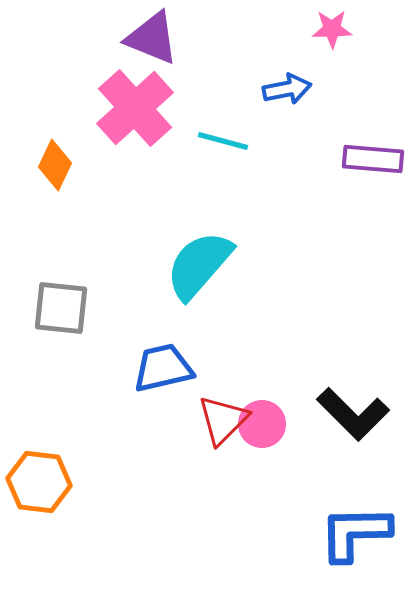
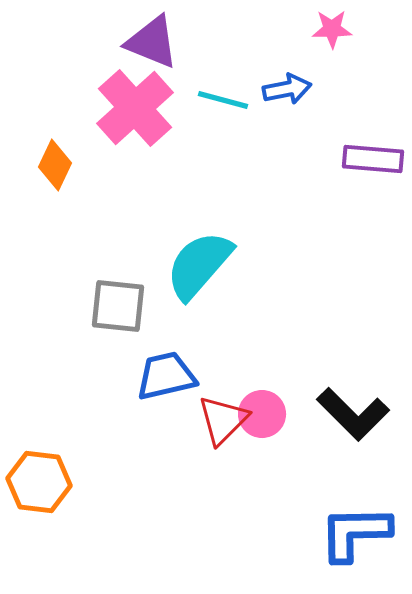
purple triangle: moved 4 px down
cyan line: moved 41 px up
gray square: moved 57 px right, 2 px up
blue trapezoid: moved 3 px right, 8 px down
pink circle: moved 10 px up
